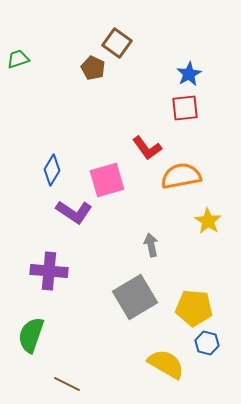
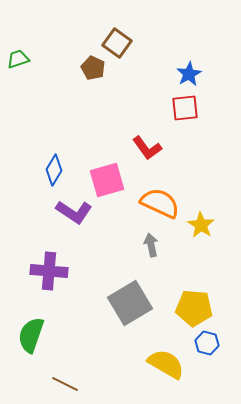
blue diamond: moved 2 px right
orange semicircle: moved 21 px left, 27 px down; rotated 36 degrees clockwise
yellow star: moved 7 px left, 4 px down
gray square: moved 5 px left, 6 px down
brown line: moved 2 px left
